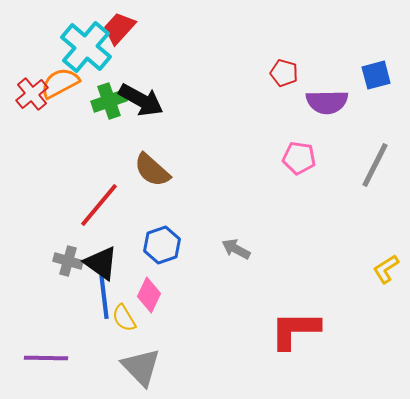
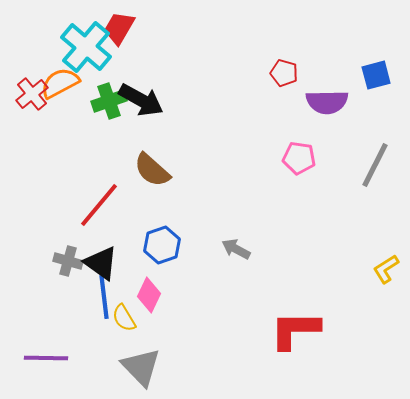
red trapezoid: rotated 12 degrees counterclockwise
